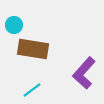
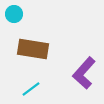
cyan circle: moved 11 px up
cyan line: moved 1 px left, 1 px up
